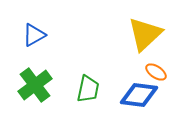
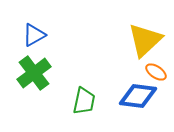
yellow triangle: moved 6 px down
green cross: moved 1 px left, 12 px up
green trapezoid: moved 4 px left, 12 px down
blue diamond: moved 1 px left, 1 px down
